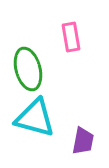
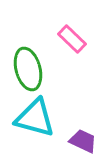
pink rectangle: moved 1 px right, 2 px down; rotated 36 degrees counterclockwise
purple trapezoid: rotated 76 degrees counterclockwise
